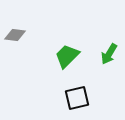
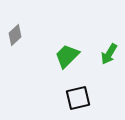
gray diamond: rotated 50 degrees counterclockwise
black square: moved 1 px right
